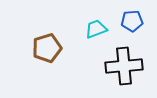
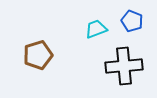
blue pentagon: rotated 25 degrees clockwise
brown pentagon: moved 9 px left, 7 px down
